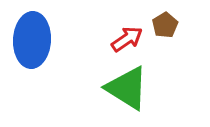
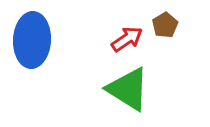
green triangle: moved 1 px right, 1 px down
